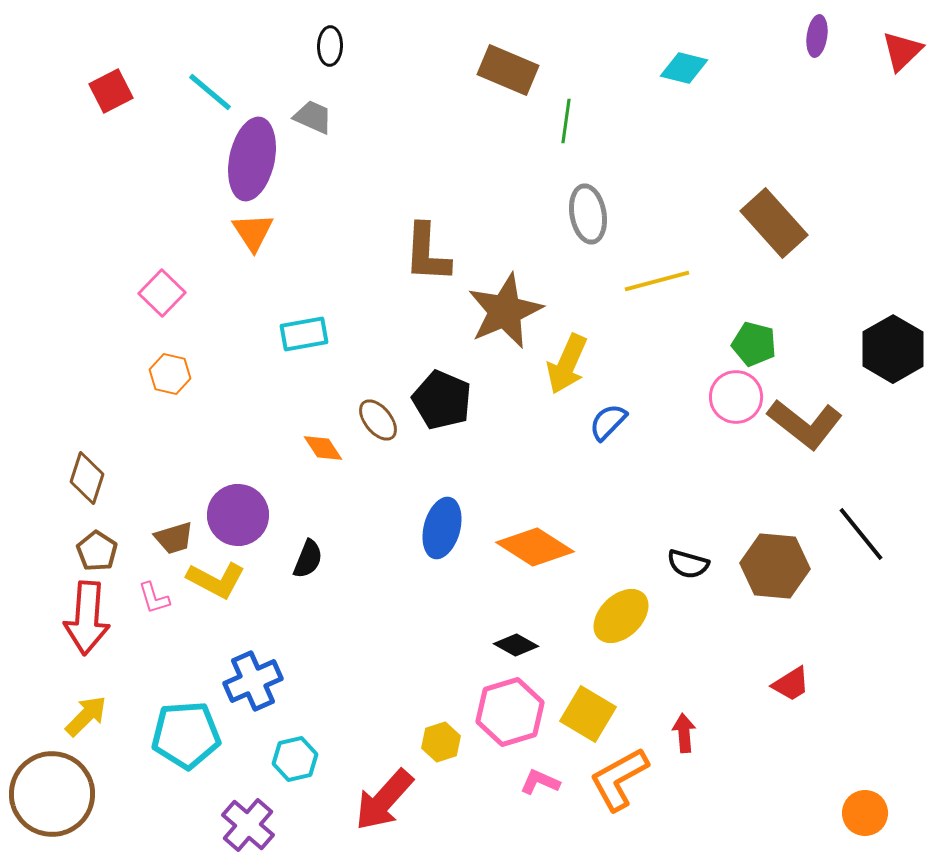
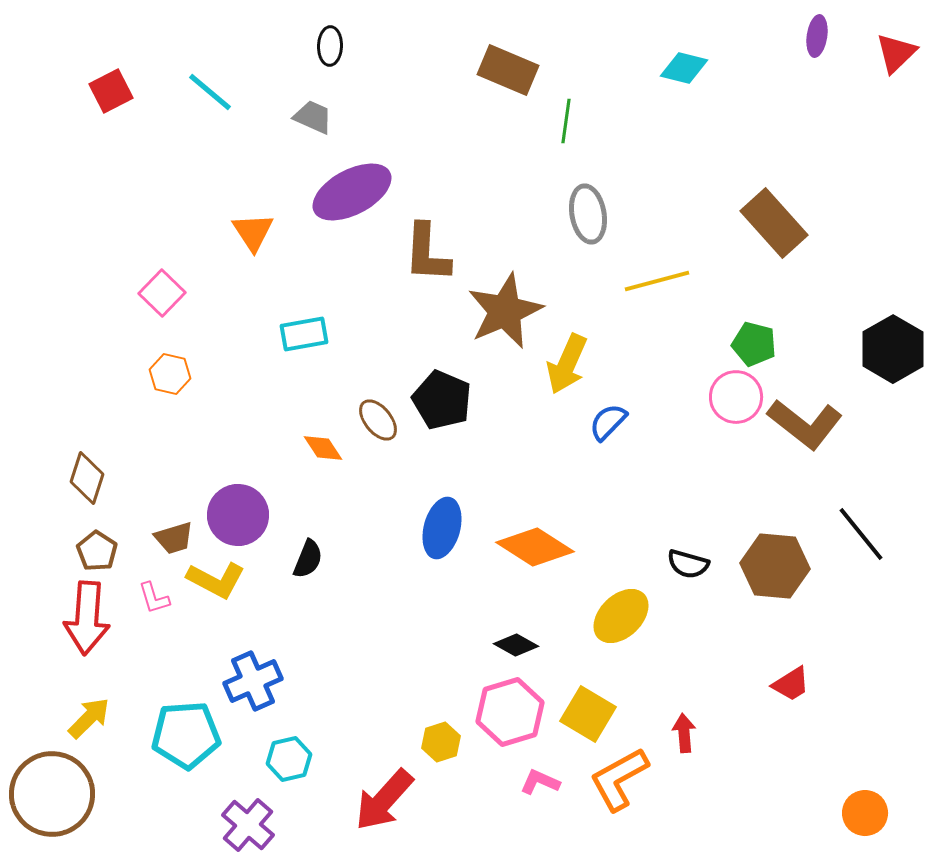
red triangle at (902, 51): moved 6 px left, 2 px down
purple ellipse at (252, 159): moved 100 px right, 33 px down; rotated 50 degrees clockwise
yellow arrow at (86, 716): moved 3 px right, 2 px down
cyan hexagon at (295, 759): moved 6 px left
